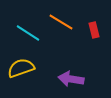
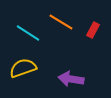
red rectangle: moved 1 px left; rotated 42 degrees clockwise
yellow semicircle: moved 2 px right
